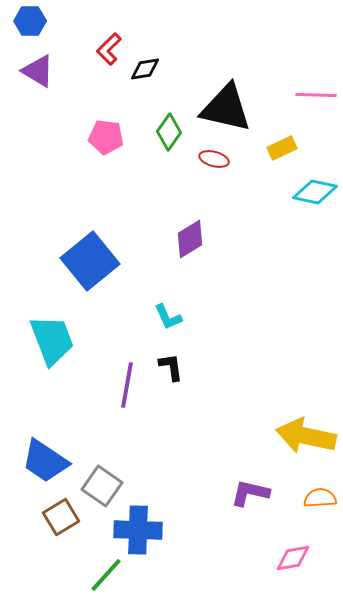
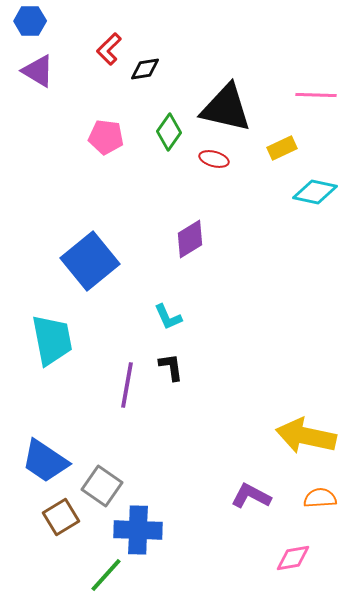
cyan trapezoid: rotated 10 degrees clockwise
purple L-shape: moved 1 px right, 3 px down; rotated 15 degrees clockwise
